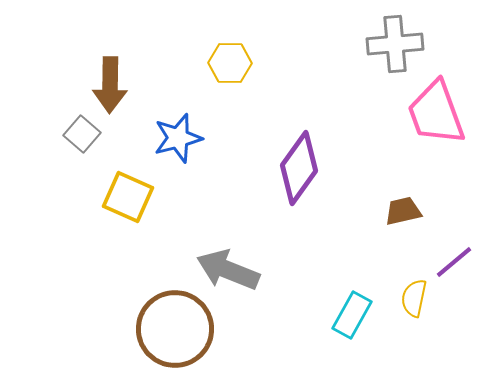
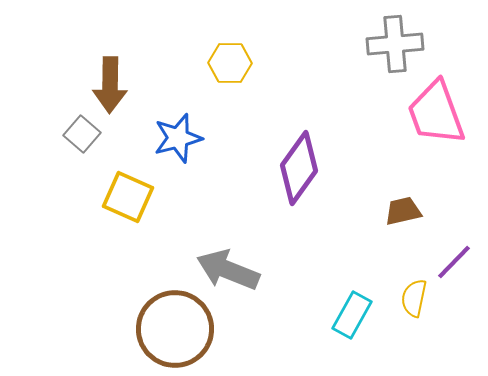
purple line: rotated 6 degrees counterclockwise
